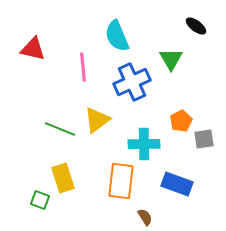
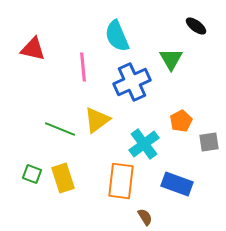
gray square: moved 5 px right, 3 px down
cyan cross: rotated 36 degrees counterclockwise
green square: moved 8 px left, 26 px up
